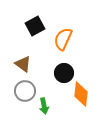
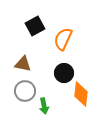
brown triangle: rotated 24 degrees counterclockwise
